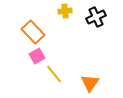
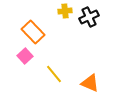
black cross: moved 7 px left
pink square: moved 12 px left; rotated 14 degrees counterclockwise
orange triangle: rotated 42 degrees counterclockwise
